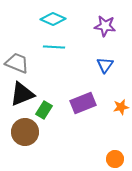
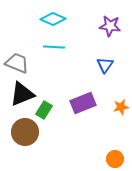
purple star: moved 5 px right
